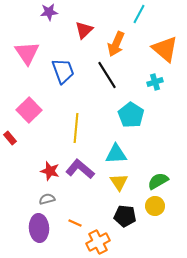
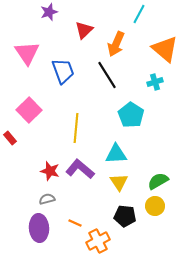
purple star: rotated 12 degrees counterclockwise
orange cross: moved 1 px up
